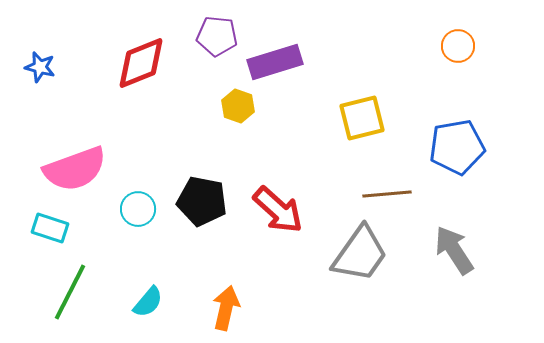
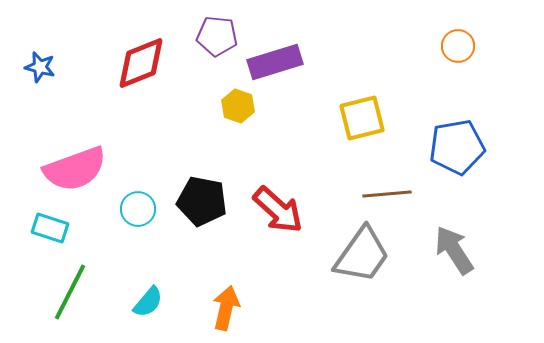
gray trapezoid: moved 2 px right, 1 px down
